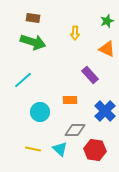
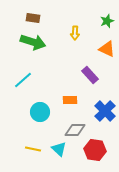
cyan triangle: moved 1 px left
